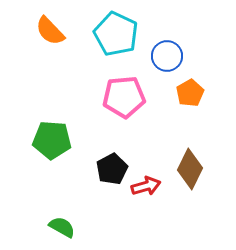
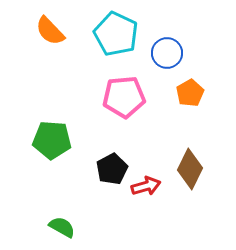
blue circle: moved 3 px up
